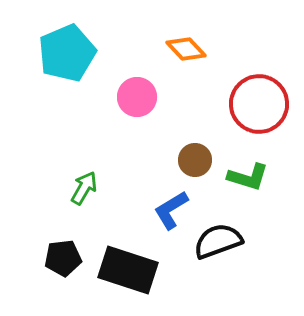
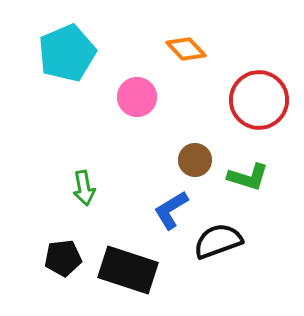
red circle: moved 4 px up
green arrow: rotated 140 degrees clockwise
